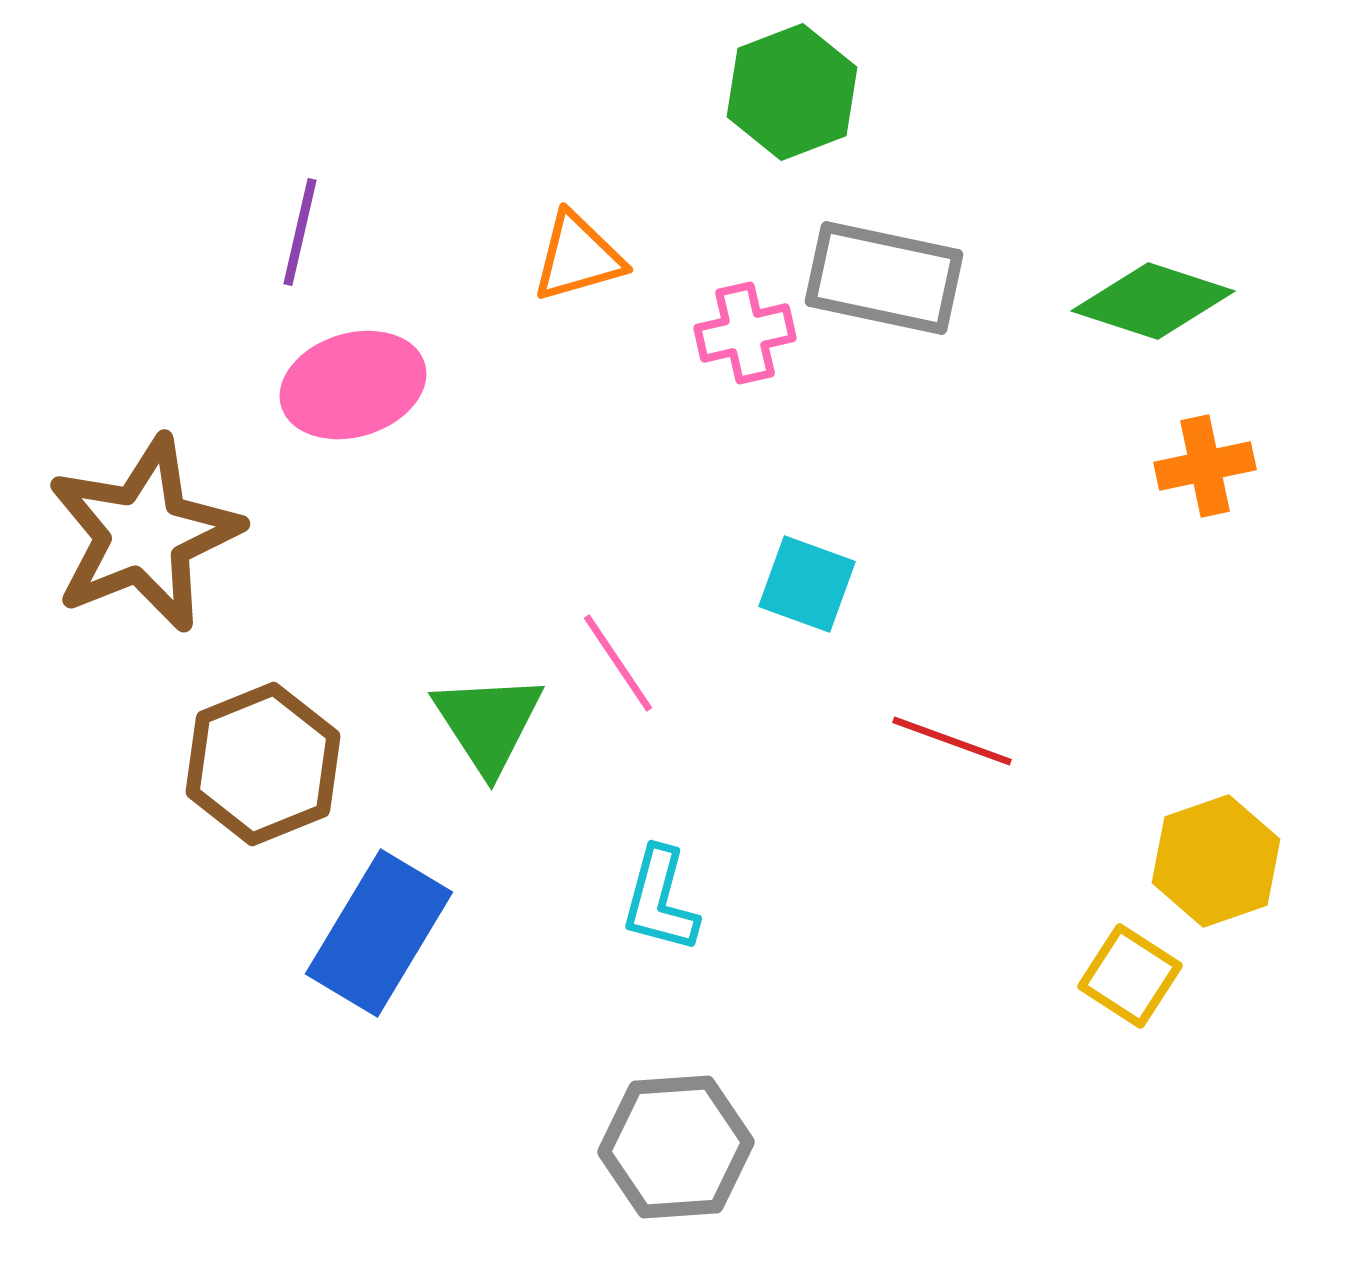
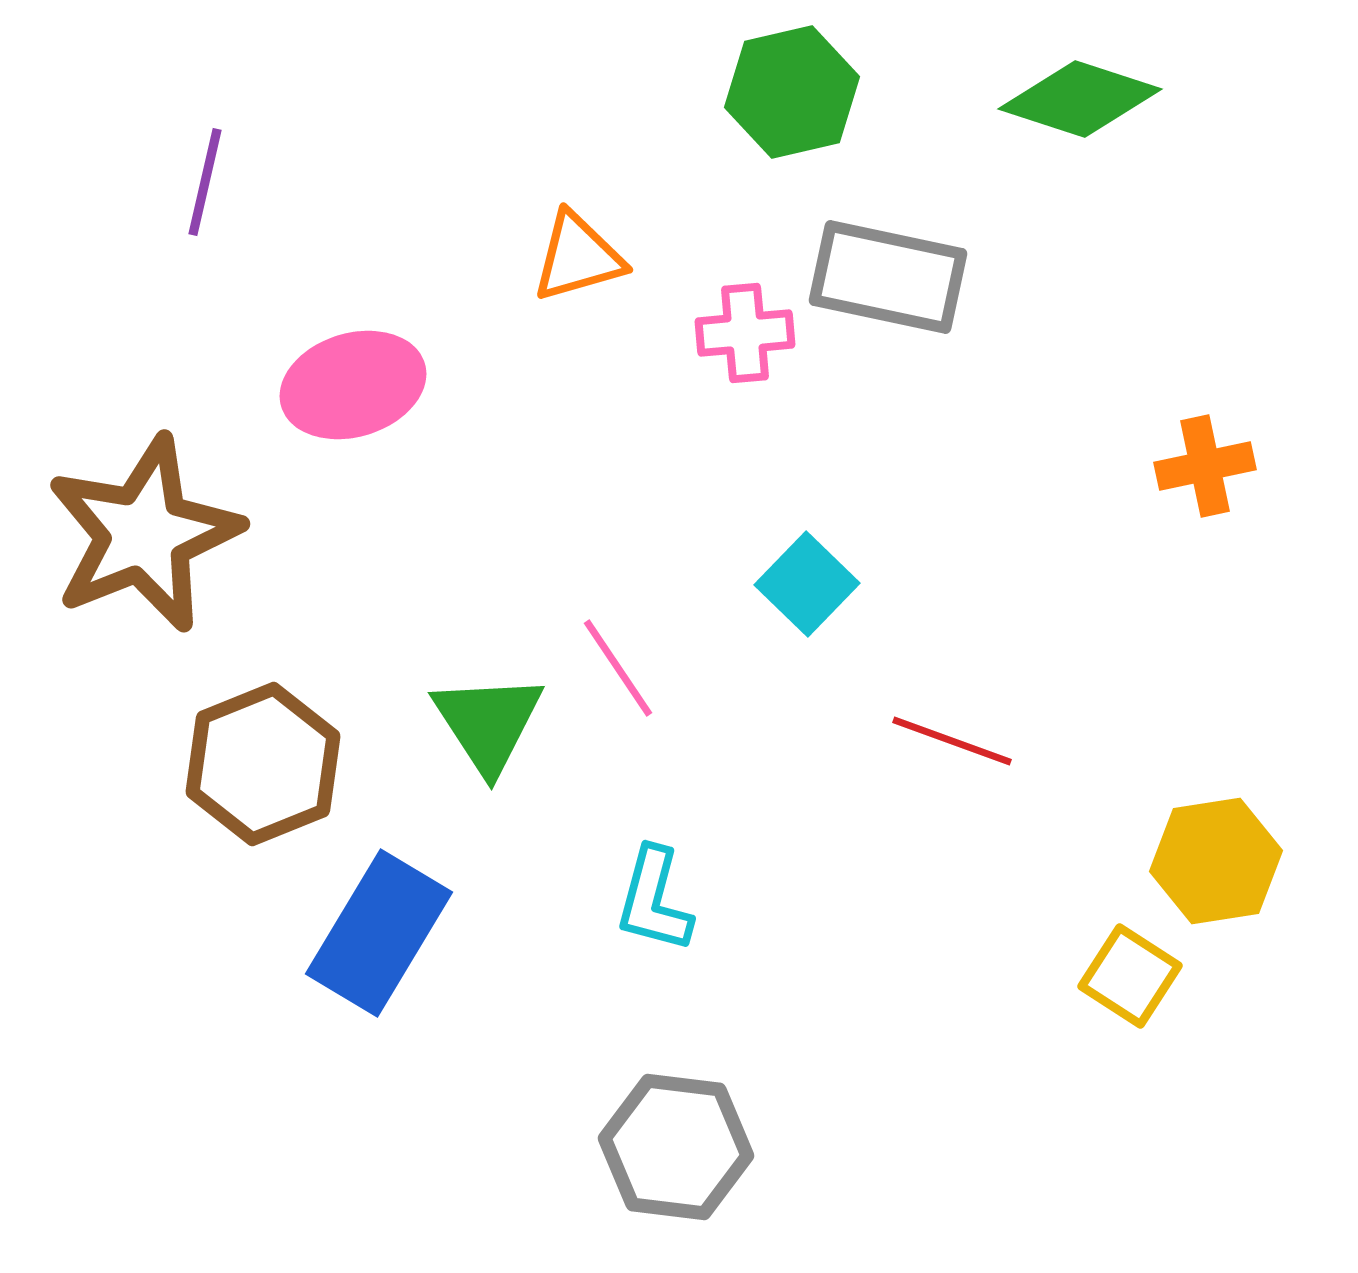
green hexagon: rotated 8 degrees clockwise
purple line: moved 95 px left, 50 px up
gray rectangle: moved 4 px right, 1 px up
green diamond: moved 73 px left, 202 px up
pink cross: rotated 8 degrees clockwise
cyan square: rotated 24 degrees clockwise
pink line: moved 5 px down
yellow hexagon: rotated 10 degrees clockwise
cyan L-shape: moved 6 px left
gray hexagon: rotated 11 degrees clockwise
